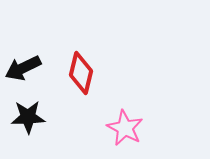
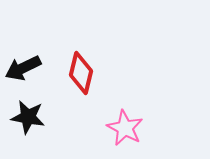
black star: rotated 12 degrees clockwise
